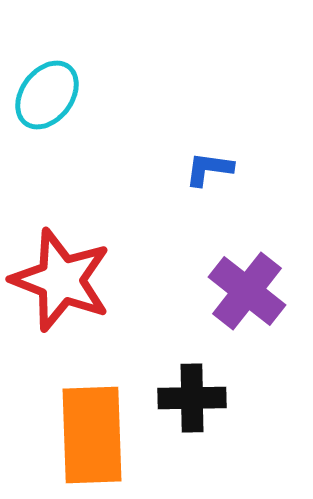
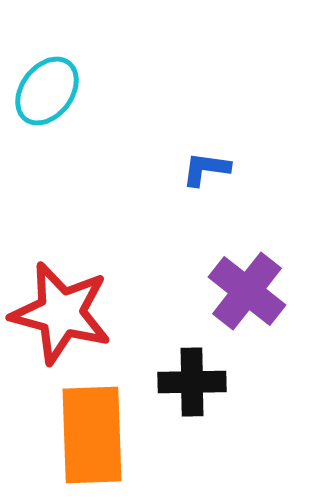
cyan ellipse: moved 4 px up
blue L-shape: moved 3 px left
red star: moved 33 px down; rotated 6 degrees counterclockwise
black cross: moved 16 px up
